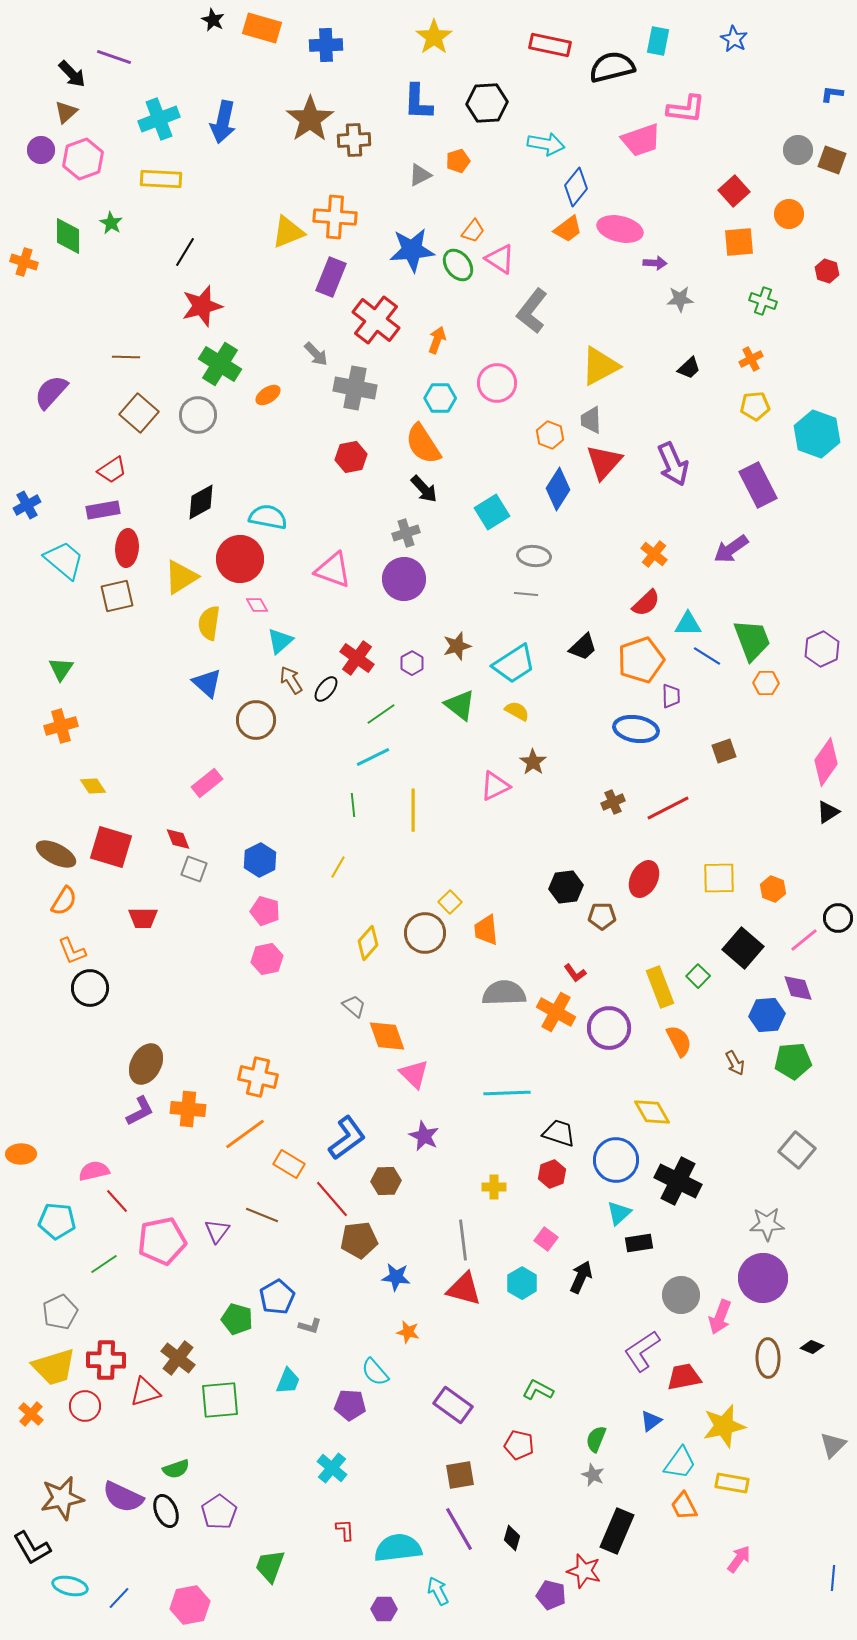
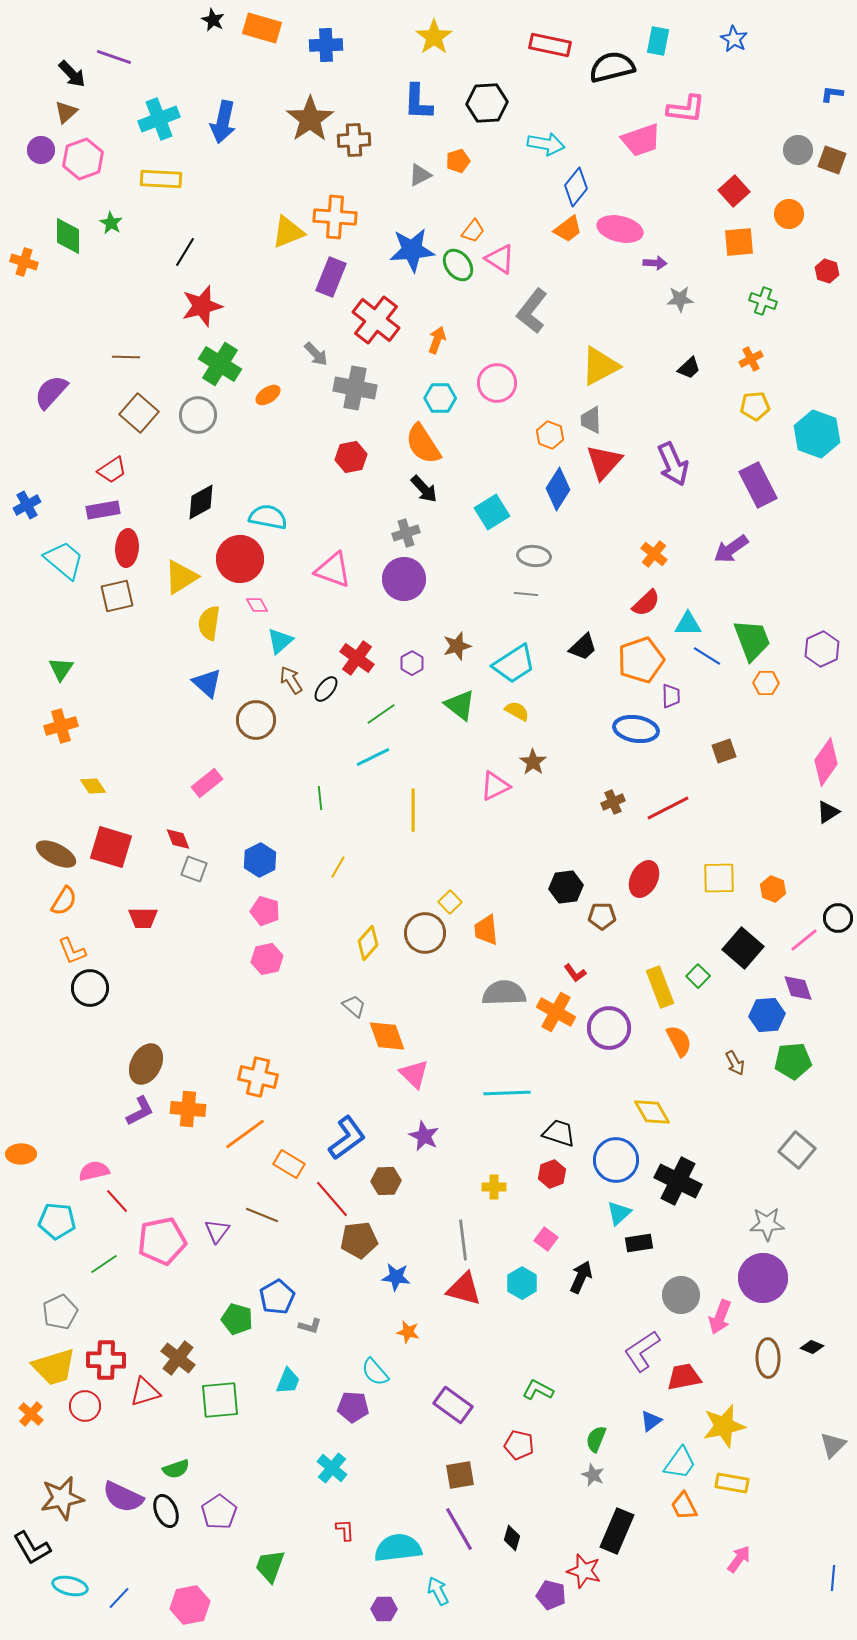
green line at (353, 805): moved 33 px left, 7 px up
purple pentagon at (350, 1405): moved 3 px right, 2 px down
